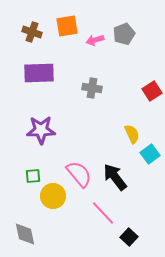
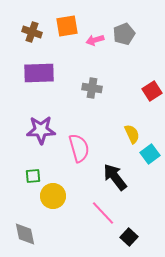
pink semicircle: moved 26 px up; rotated 24 degrees clockwise
